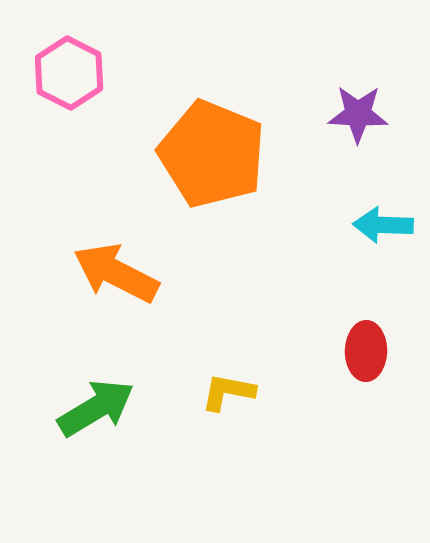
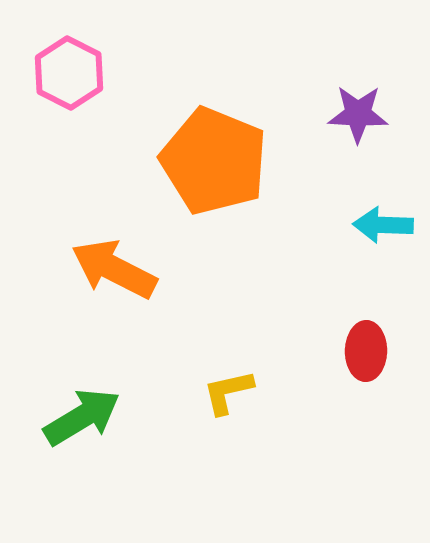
orange pentagon: moved 2 px right, 7 px down
orange arrow: moved 2 px left, 4 px up
yellow L-shape: rotated 24 degrees counterclockwise
green arrow: moved 14 px left, 9 px down
